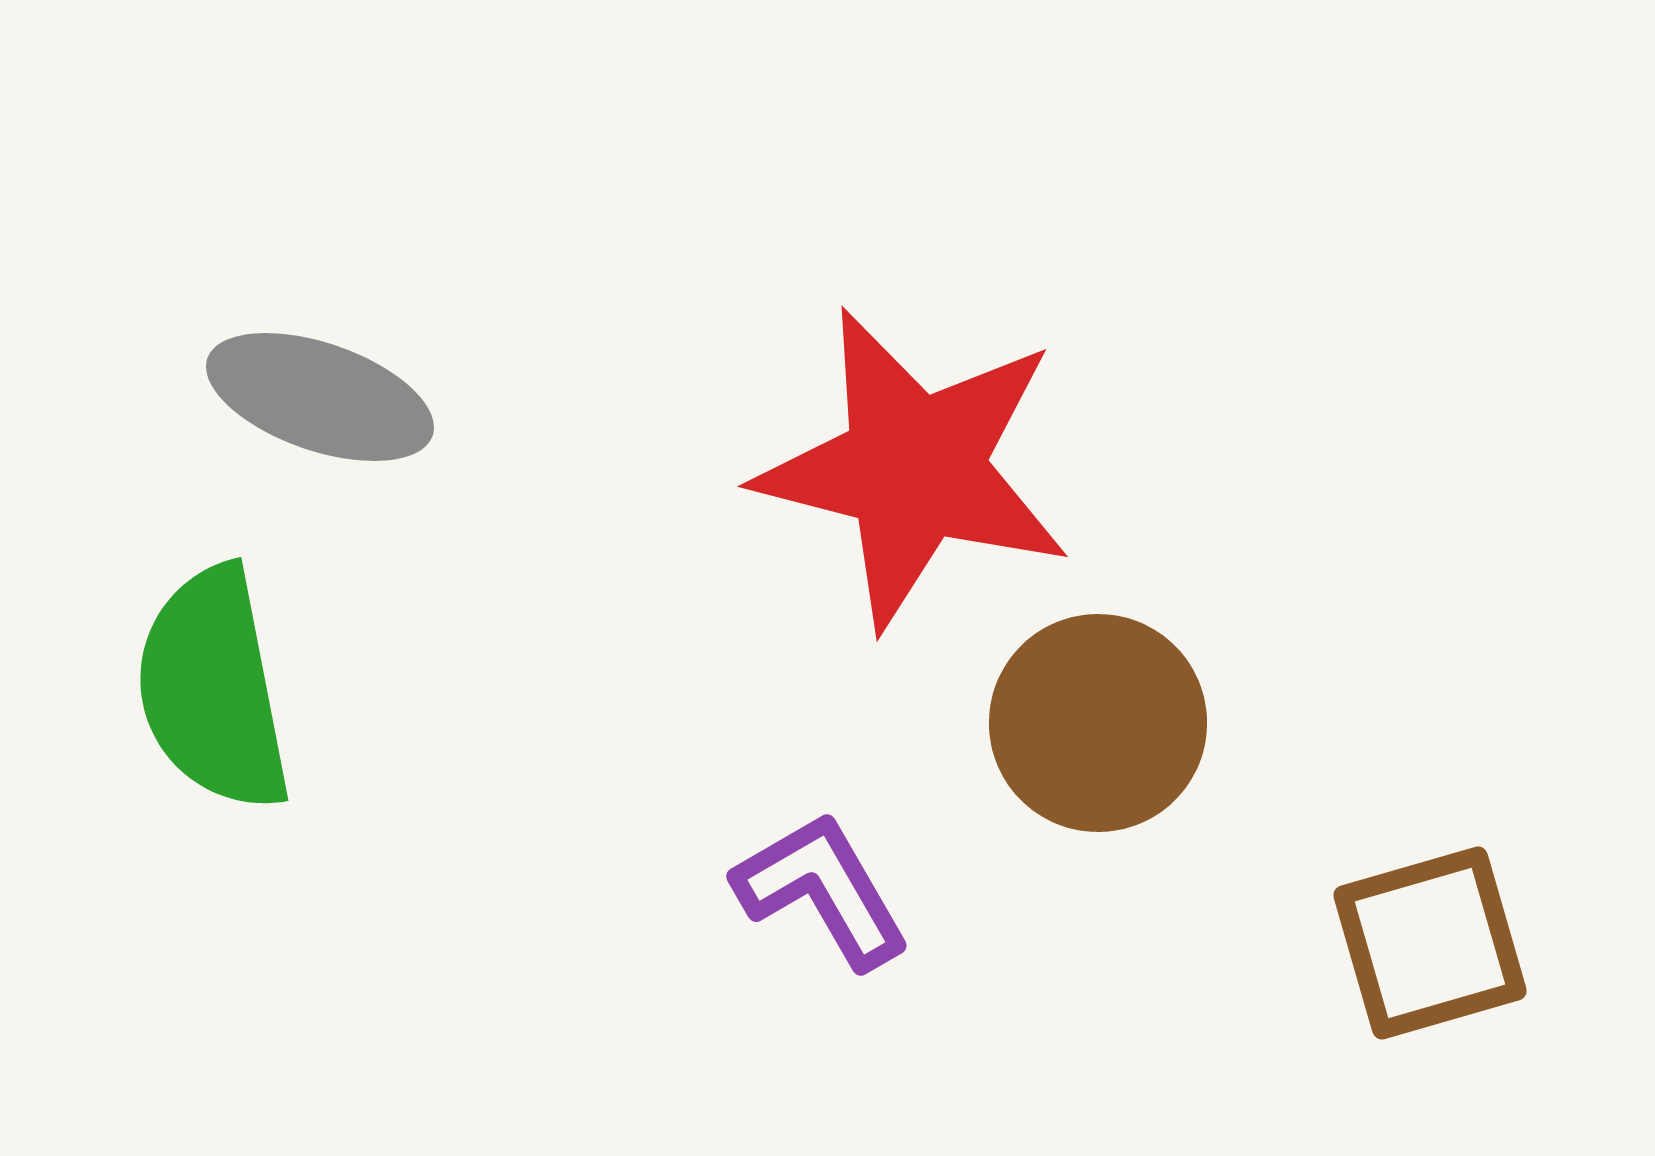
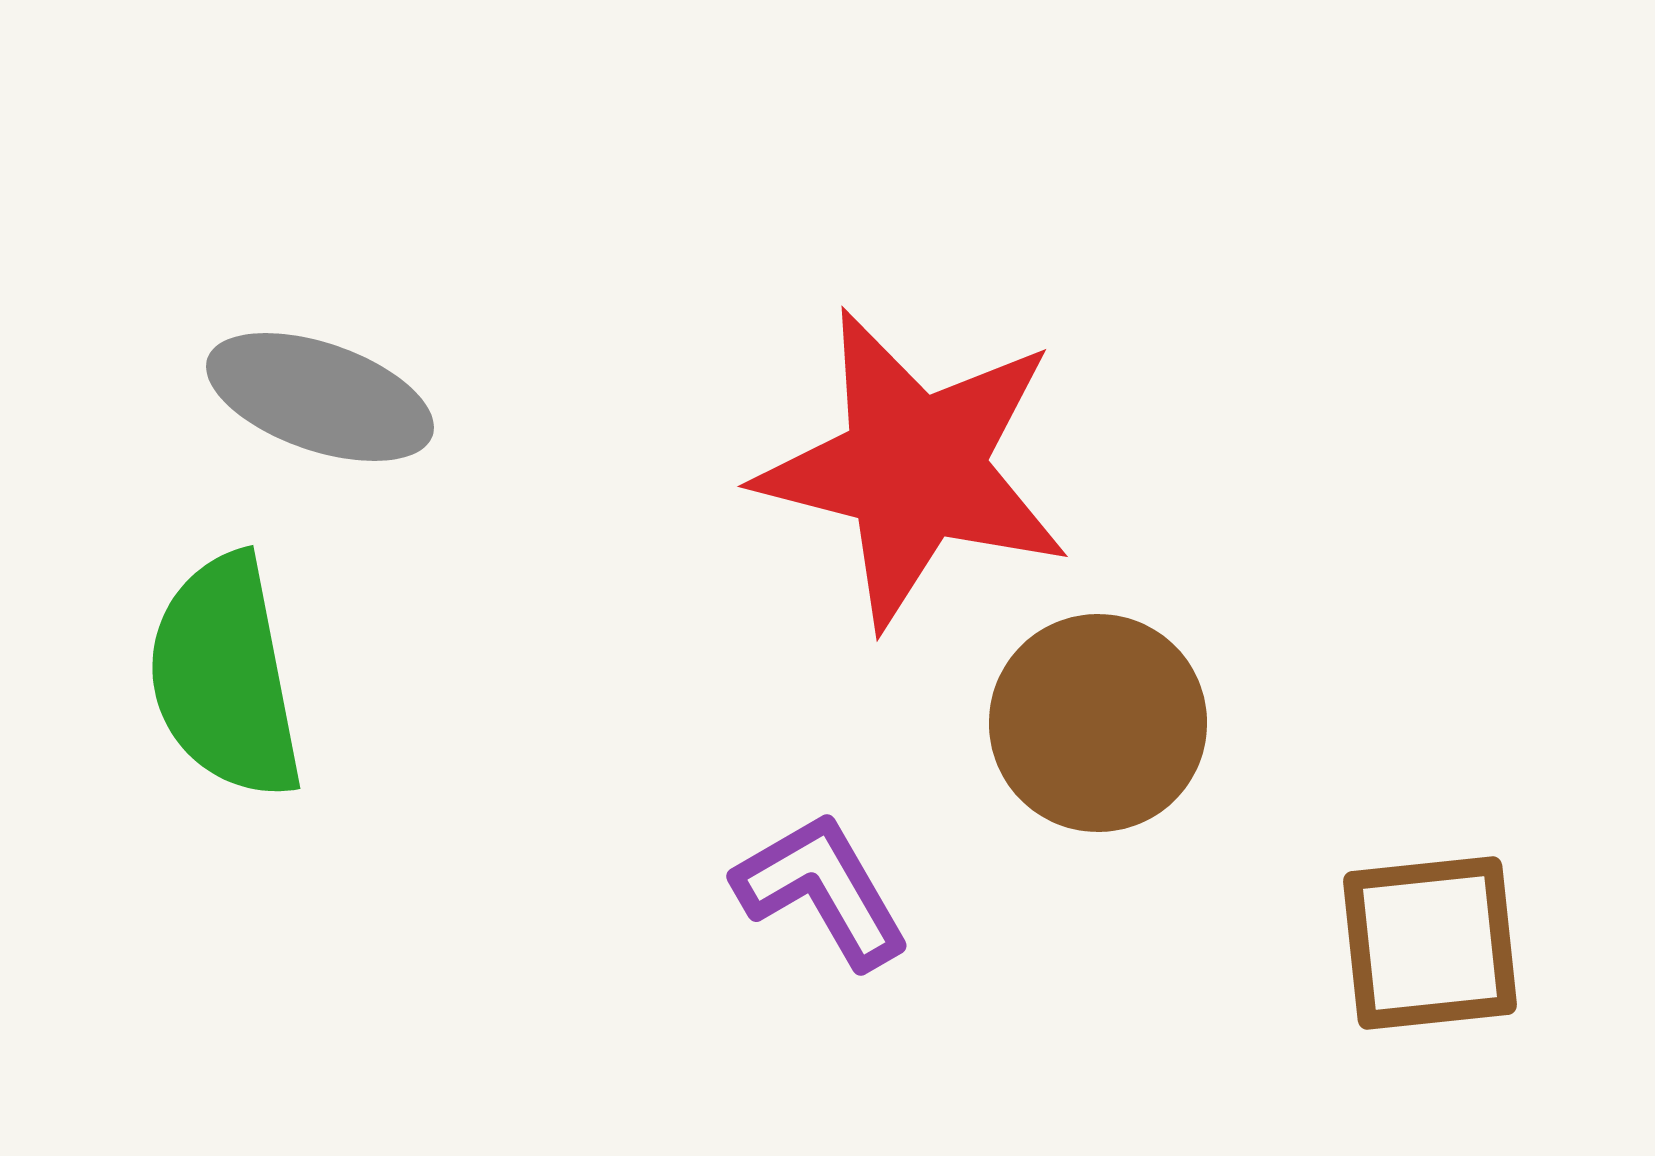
green semicircle: moved 12 px right, 12 px up
brown square: rotated 10 degrees clockwise
